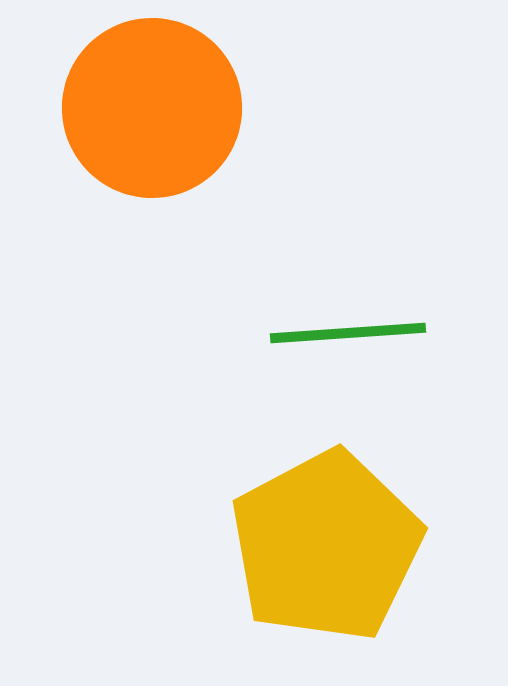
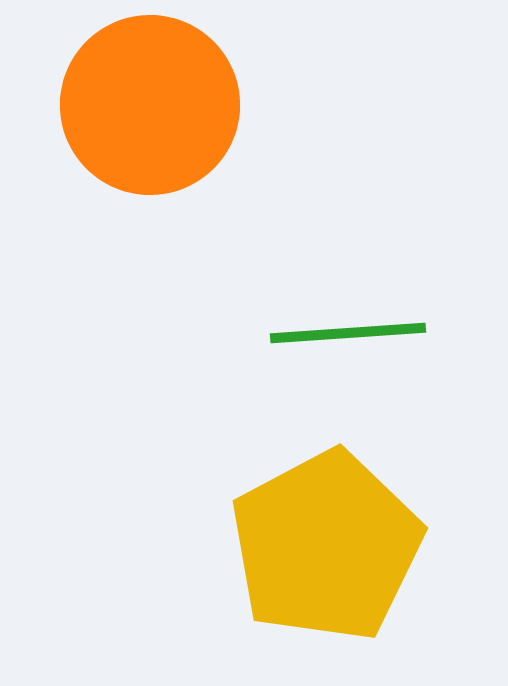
orange circle: moved 2 px left, 3 px up
